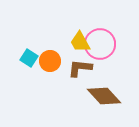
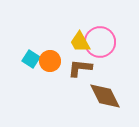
pink circle: moved 2 px up
cyan square: moved 2 px right, 1 px down
brown diamond: moved 1 px right; rotated 16 degrees clockwise
